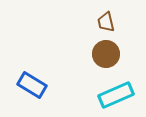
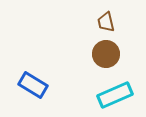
blue rectangle: moved 1 px right
cyan rectangle: moved 1 px left
